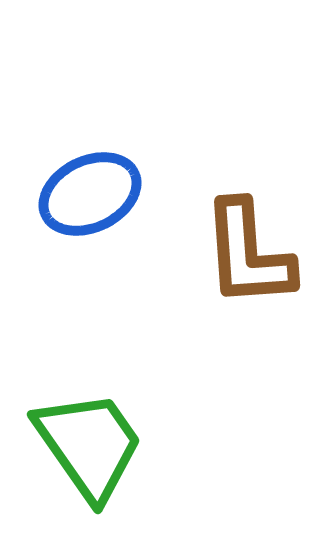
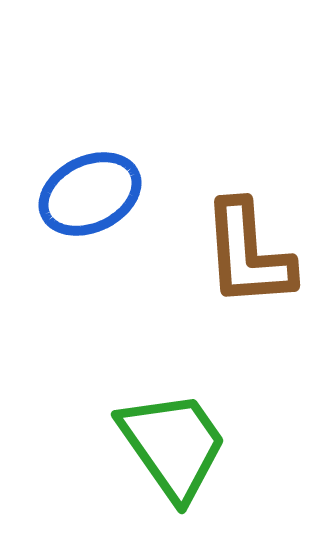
green trapezoid: moved 84 px right
